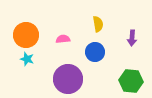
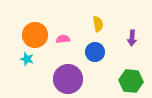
orange circle: moved 9 px right
